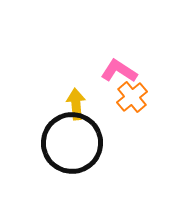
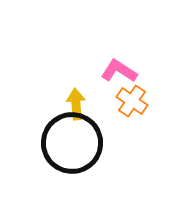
orange cross: moved 4 px down; rotated 16 degrees counterclockwise
